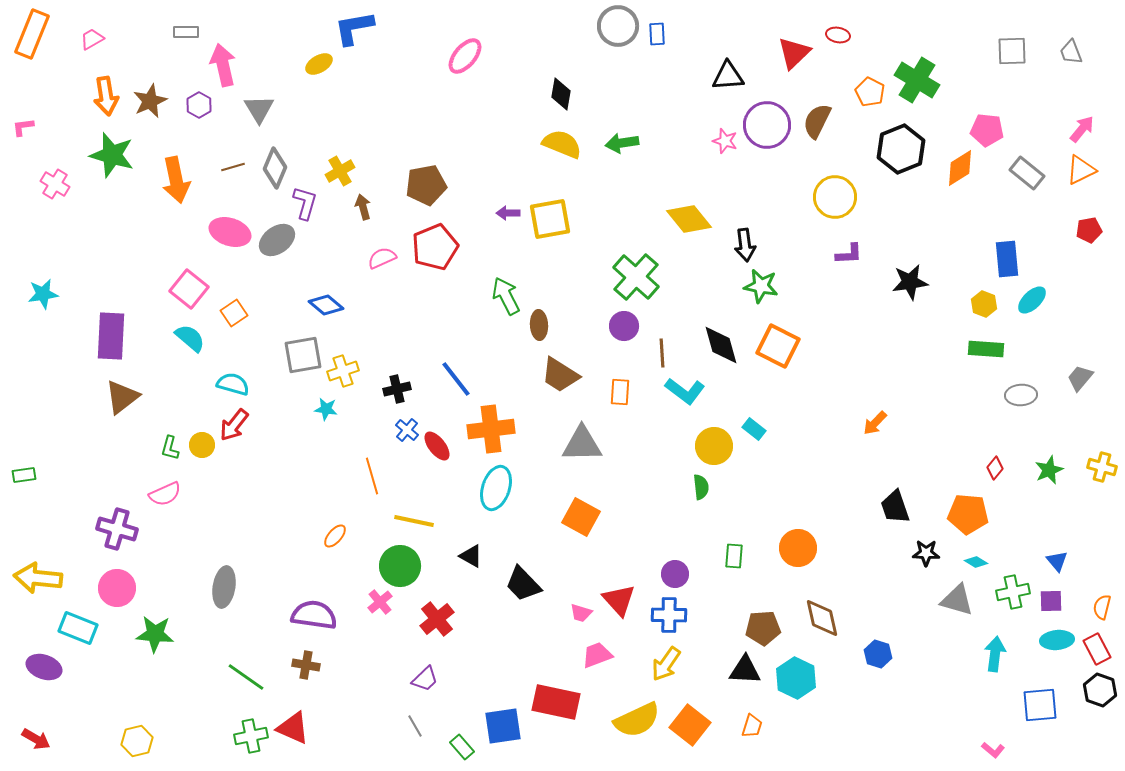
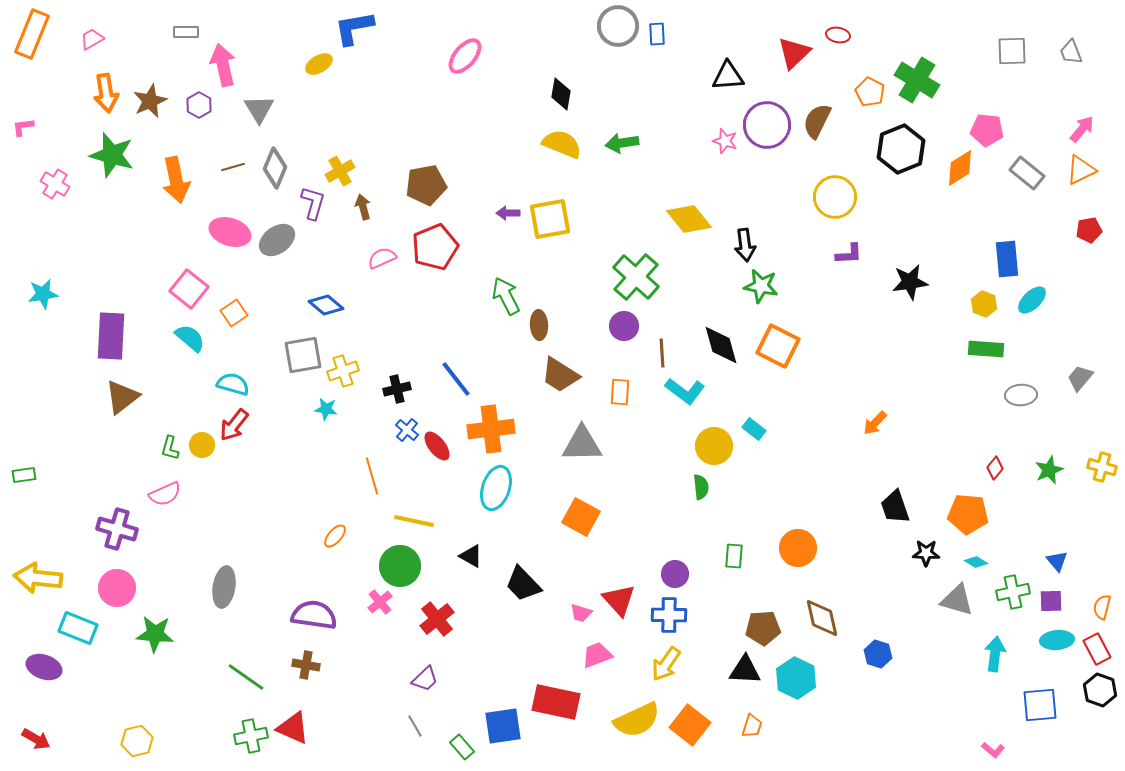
orange arrow at (106, 96): moved 3 px up
purple L-shape at (305, 203): moved 8 px right
